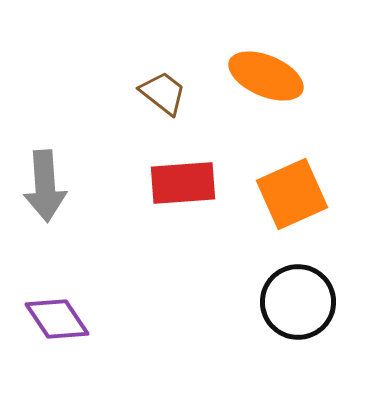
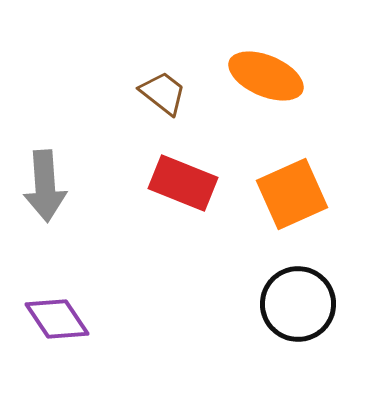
red rectangle: rotated 26 degrees clockwise
black circle: moved 2 px down
